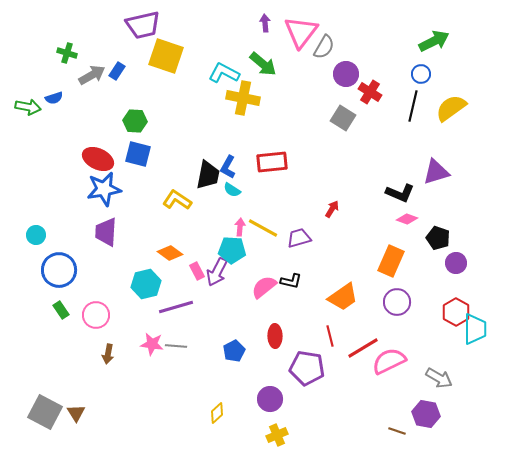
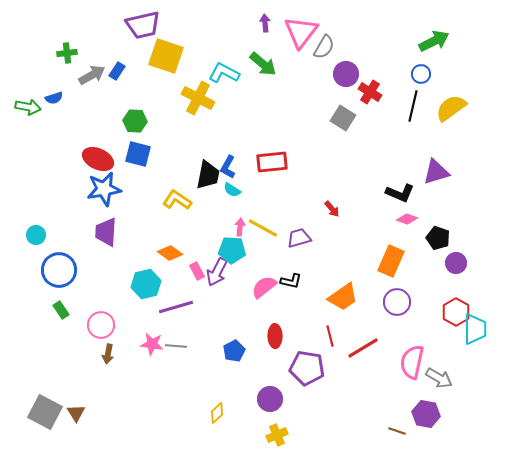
green cross at (67, 53): rotated 24 degrees counterclockwise
yellow cross at (243, 98): moved 45 px left; rotated 16 degrees clockwise
red arrow at (332, 209): rotated 108 degrees clockwise
pink circle at (96, 315): moved 5 px right, 10 px down
pink semicircle at (389, 361): moved 23 px right, 1 px down; rotated 52 degrees counterclockwise
